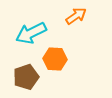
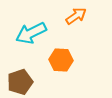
orange hexagon: moved 6 px right, 1 px down
brown pentagon: moved 6 px left, 5 px down
